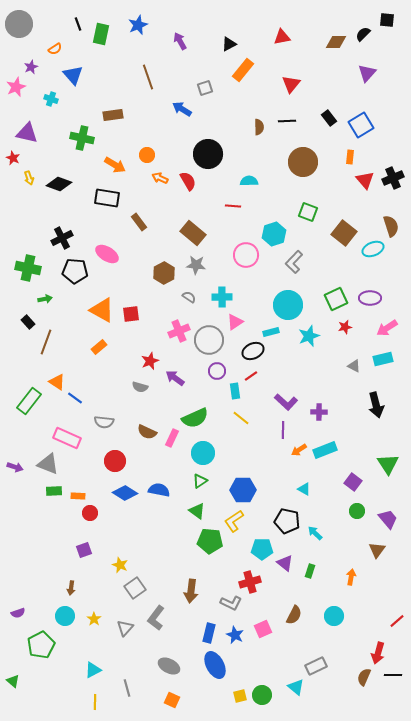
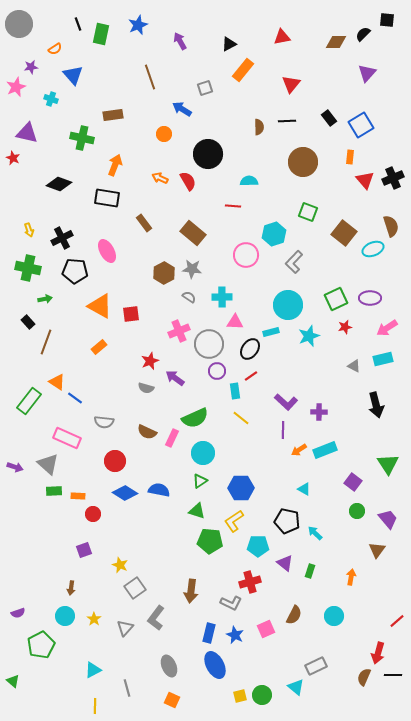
purple star at (31, 67): rotated 16 degrees clockwise
brown line at (148, 77): moved 2 px right
orange circle at (147, 155): moved 17 px right, 21 px up
orange arrow at (115, 165): rotated 100 degrees counterclockwise
yellow arrow at (29, 178): moved 52 px down
brown rectangle at (139, 222): moved 5 px right, 1 px down
pink ellipse at (107, 254): moved 3 px up; rotated 30 degrees clockwise
gray star at (196, 265): moved 4 px left, 4 px down
orange triangle at (102, 310): moved 2 px left, 4 px up
pink triangle at (235, 322): rotated 36 degrees clockwise
gray circle at (209, 340): moved 4 px down
black ellipse at (253, 351): moved 3 px left, 2 px up; rotated 30 degrees counterclockwise
gray semicircle at (140, 387): moved 6 px right, 1 px down
gray triangle at (48, 464): rotated 20 degrees clockwise
blue hexagon at (243, 490): moved 2 px left, 2 px up
green triangle at (197, 511): rotated 18 degrees counterclockwise
red circle at (90, 513): moved 3 px right, 1 px down
cyan pentagon at (262, 549): moved 4 px left, 3 px up
pink square at (263, 629): moved 3 px right
gray ellipse at (169, 666): rotated 40 degrees clockwise
yellow line at (95, 702): moved 4 px down
